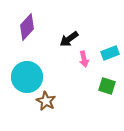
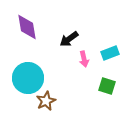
purple diamond: rotated 52 degrees counterclockwise
cyan circle: moved 1 px right, 1 px down
brown star: rotated 18 degrees clockwise
